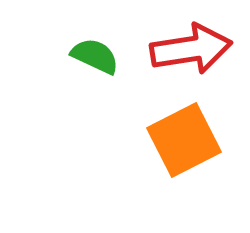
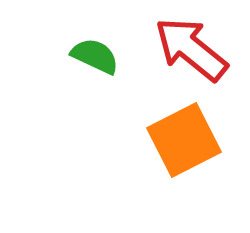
red arrow: rotated 132 degrees counterclockwise
